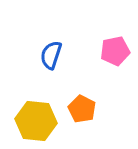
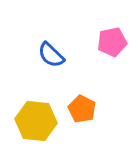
pink pentagon: moved 3 px left, 9 px up
blue semicircle: rotated 64 degrees counterclockwise
